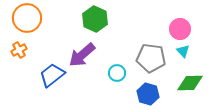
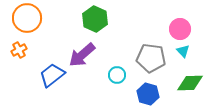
cyan circle: moved 2 px down
